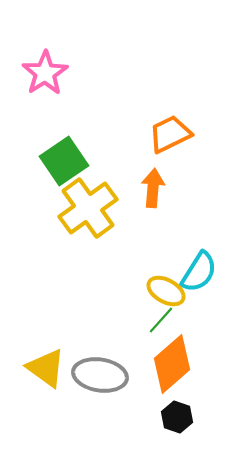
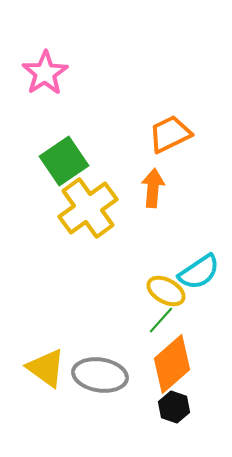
cyan semicircle: rotated 24 degrees clockwise
black hexagon: moved 3 px left, 10 px up
